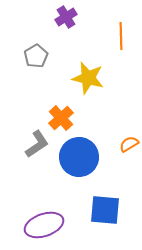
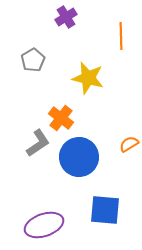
gray pentagon: moved 3 px left, 4 px down
orange cross: rotated 10 degrees counterclockwise
gray L-shape: moved 1 px right, 1 px up
